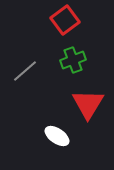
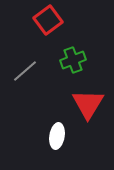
red square: moved 17 px left
white ellipse: rotated 65 degrees clockwise
